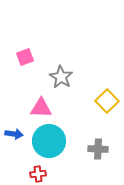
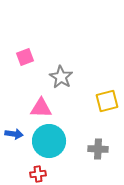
yellow square: rotated 30 degrees clockwise
